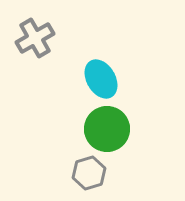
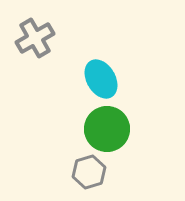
gray hexagon: moved 1 px up
